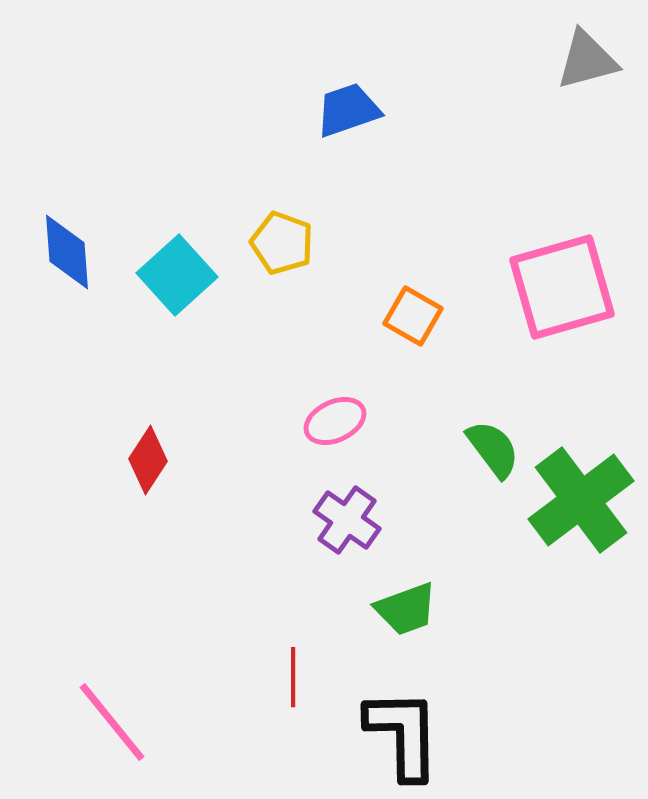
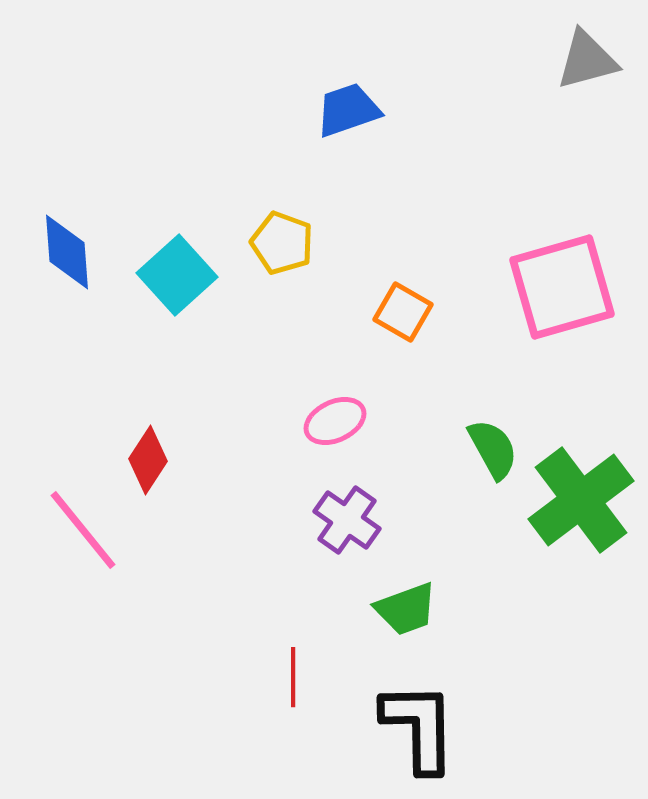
orange square: moved 10 px left, 4 px up
green semicircle: rotated 8 degrees clockwise
pink line: moved 29 px left, 192 px up
black L-shape: moved 16 px right, 7 px up
